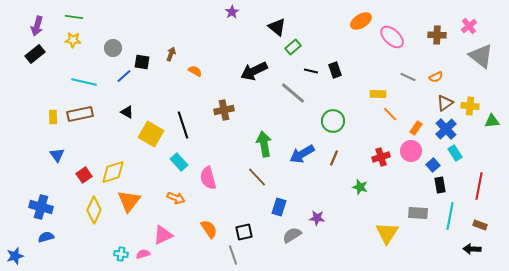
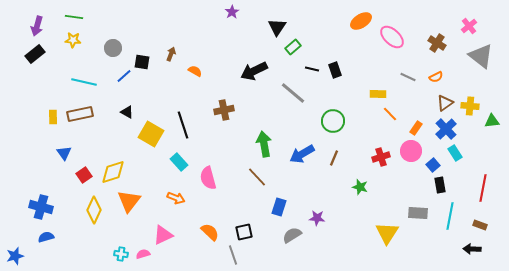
black triangle at (277, 27): rotated 24 degrees clockwise
brown cross at (437, 35): moved 8 px down; rotated 30 degrees clockwise
black line at (311, 71): moved 1 px right, 2 px up
blue triangle at (57, 155): moved 7 px right, 2 px up
red line at (479, 186): moved 4 px right, 2 px down
orange semicircle at (209, 229): moved 1 px right, 3 px down; rotated 12 degrees counterclockwise
